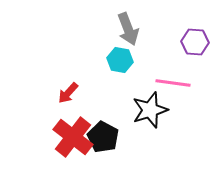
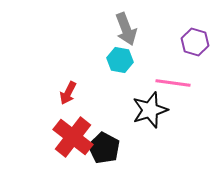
gray arrow: moved 2 px left
purple hexagon: rotated 12 degrees clockwise
red arrow: rotated 15 degrees counterclockwise
black pentagon: moved 1 px right, 11 px down
